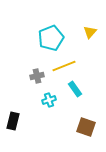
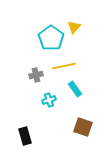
yellow triangle: moved 16 px left, 5 px up
cyan pentagon: rotated 15 degrees counterclockwise
yellow line: rotated 10 degrees clockwise
gray cross: moved 1 px left, 1 px up
black rectangle: moved 12 px right, 15 px down; rotated 30 degrees counterclockwise
brown square: moved 3 px left
